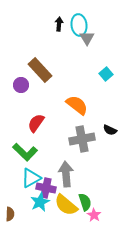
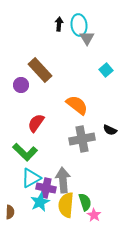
cyan square: moved 4 px up
gray arrow: moved 3 px left, 6 px down
yellow semicircle: rotated 55 degrees clockwise
brown semicircle: moved 2 px up
